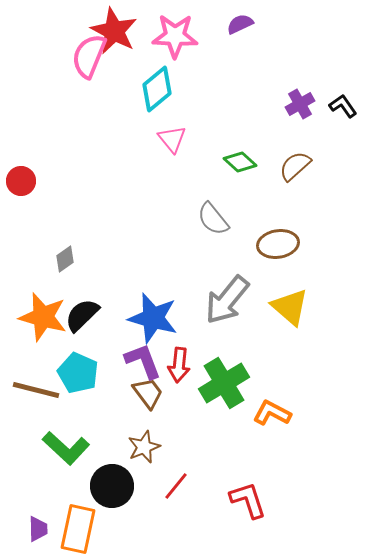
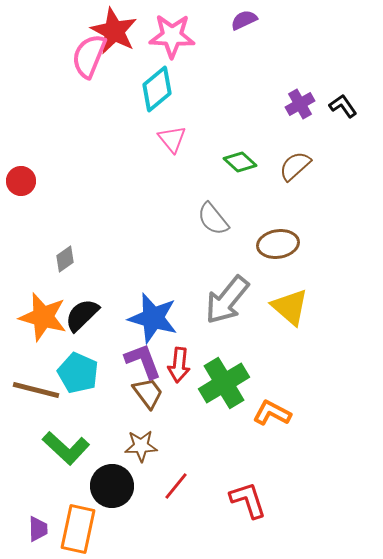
purple semicircle: moved 4 px right, 4 px up
pink star: moved 3 px left
brown star: moved 3 px left, 1 px up; rotated 20 degrees clockwise
